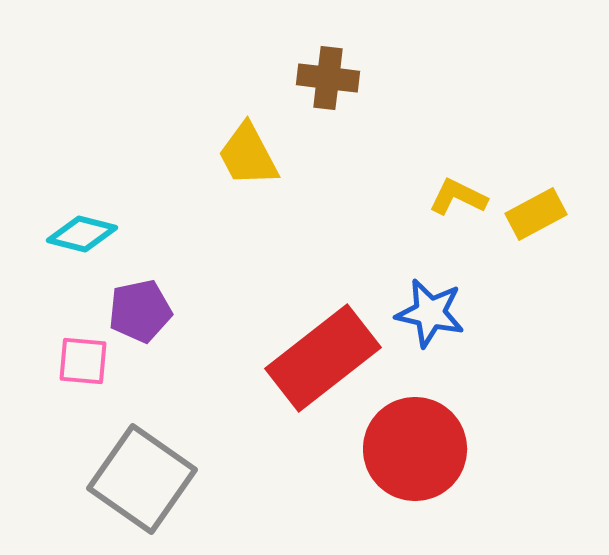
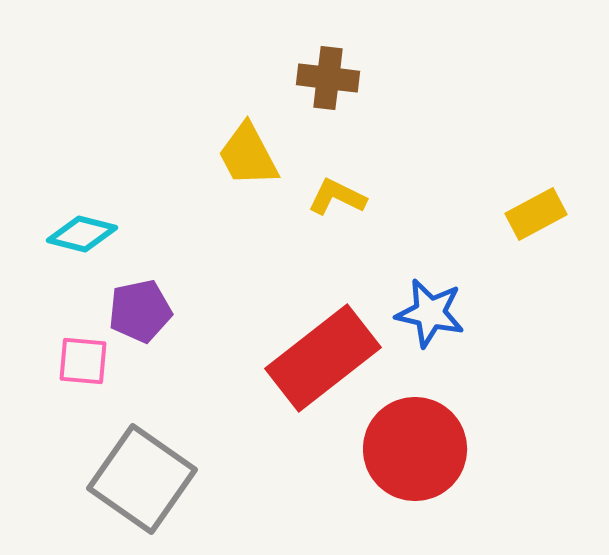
yellow L-shape: moved 121 px left
